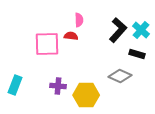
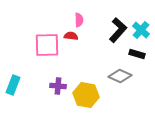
pink square: moved 1 px down
cyan rectangle: moved 2 px left
yellow hexagon: rotated 10 degrees clockwise
